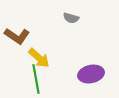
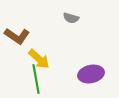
yellow arrow: moved 1 px down
